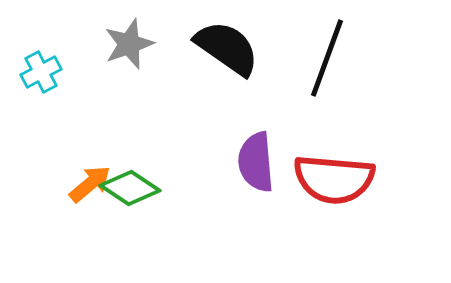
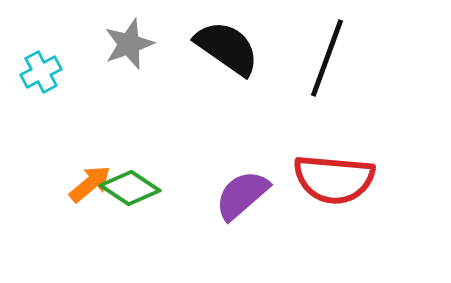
purple semicircle: moved 14 px left, 33 px down; rotated 54 degrees clockwise
